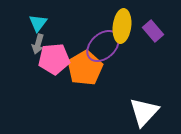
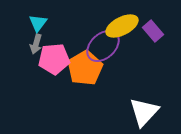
yellow ellipse: rotated 56 degrees clockwise
gray arrow: moved 2 px left
